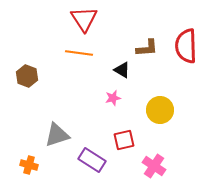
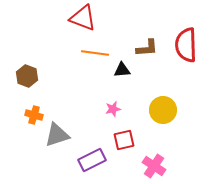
red triangle: moved 1 px left, 1 px up; rotated 36 degrees counterclockwise
red semicircle: moved 1 px up
orange line: moved 16 px right
black triangle: rotated 36 degrees counterclockwise
pink star: moved 11 px down
yellow circle: moved 3 px right
purple rectangle: rotated 60 degrees counterclockwise
orange cross: moved 5 px right, 50 px up
